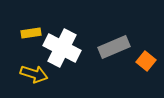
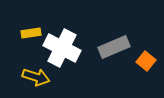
yellow arrow: moved 2 px right, 3 px down
